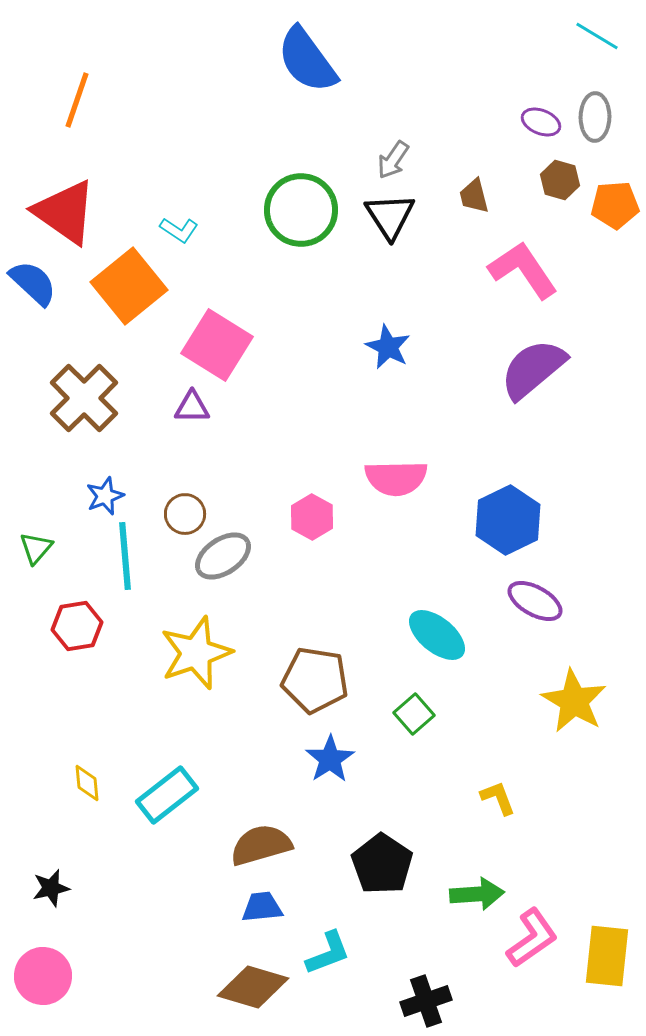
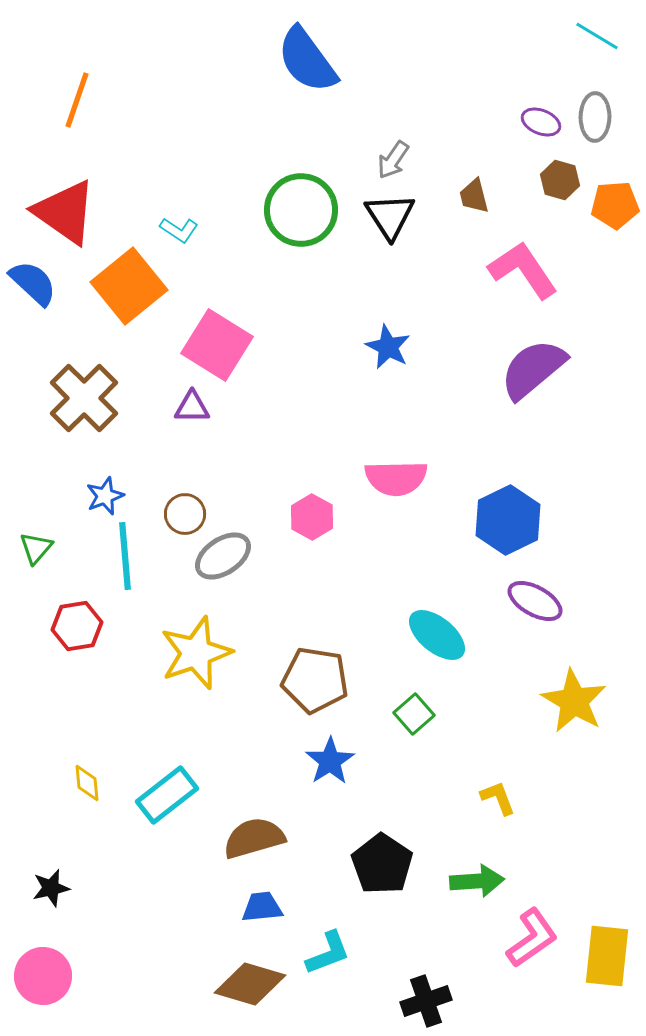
blue star at (330, 759): moved 2 px down
brown semicircle at (261, 845): moved 7 px left, 7 px up
green arrow at (477, 894): moved 13 px up
brown diamond at (253, 987): moved 3 px left, 3 px up
